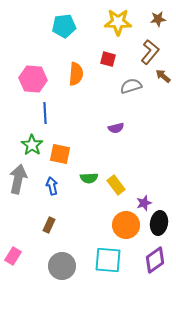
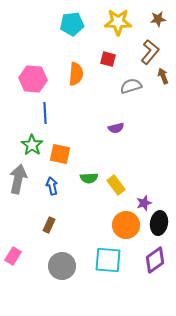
cyan pentagon: moved 8 px right, 2 px up
brown arrow: rotated 28 degrees clockwise
